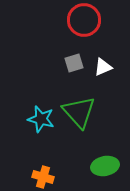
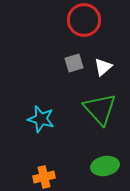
white triangle: rotated 18 degrees counterclockwise
green triangle: moved 21 px right, 3 px up
orange cross: moved 1 px right; rotated 30 degrees counterclockwise
